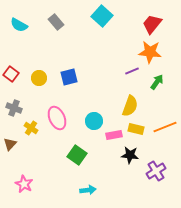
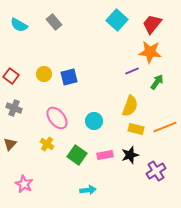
cyan square: moved 15 px right, 4 px down
gray rectangle: moved 2 px left
red square: moved 2 px down
yellow circle: moved 5 px right, 4 px up
pink ellipse: rotated 15 degrees counterclockwise
yellow cross: moved 16 px right, 16 px down
pink rectangle: moved 9 px left, 20 px down
black star: rotated 24 degrees counterclockwise
